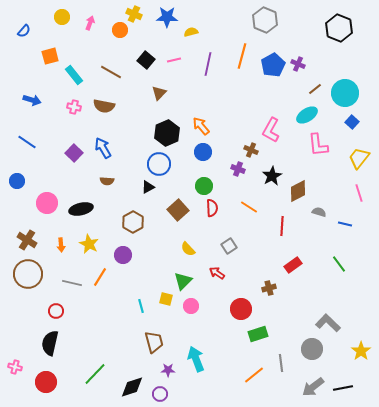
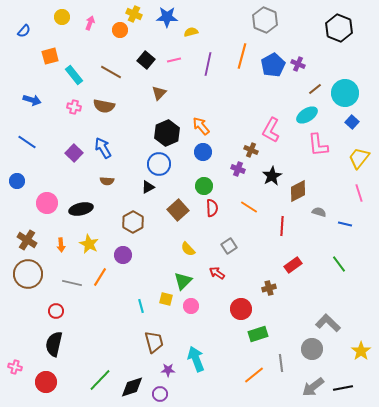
black semicircle at (50, 343): moved 4 px right, 1 px down
green line at (95, 374): moved 5 px right, 6 px down
